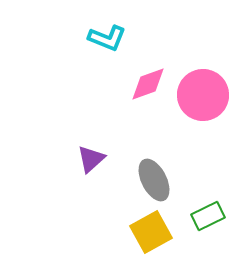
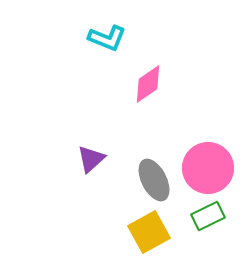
pink diamond: rotated 15 degrees counterclockwise
pink circle: moved 5 px right, 73 px down
yellow square: moved 2 px left
